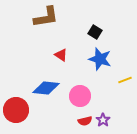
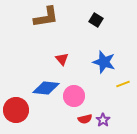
black square: moved 1 px right, 12 px up
red triangle: moved 1 px right, 4 px down; rotated 16 degrees clockwise
blue star: moved 4 px right, 3 px down
yellow line: moved 2 px left, 4 px down
pink circle: moved 6 px left
red semicircle: moved 2 px up
